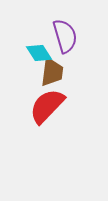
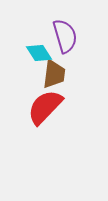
brown trapezoid: moved 2 px right, 2 px down
red semicircle: moved 2 px left, 1 px down
